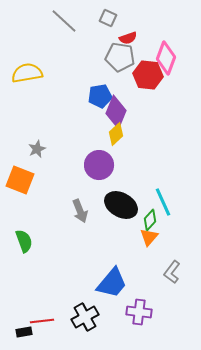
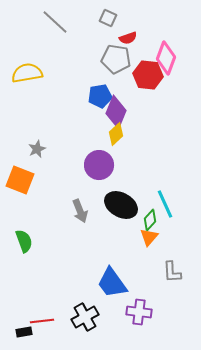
gray line: moved 9 px left, 1 px down
gray pentagon: moved 4 px left, 2 px down
cyan line: moved 2 px right, 2 px down
gray L-shape: rotated 40 degrees counterclockwise
blue trapezoid: rotated 104 degrees clockwise
